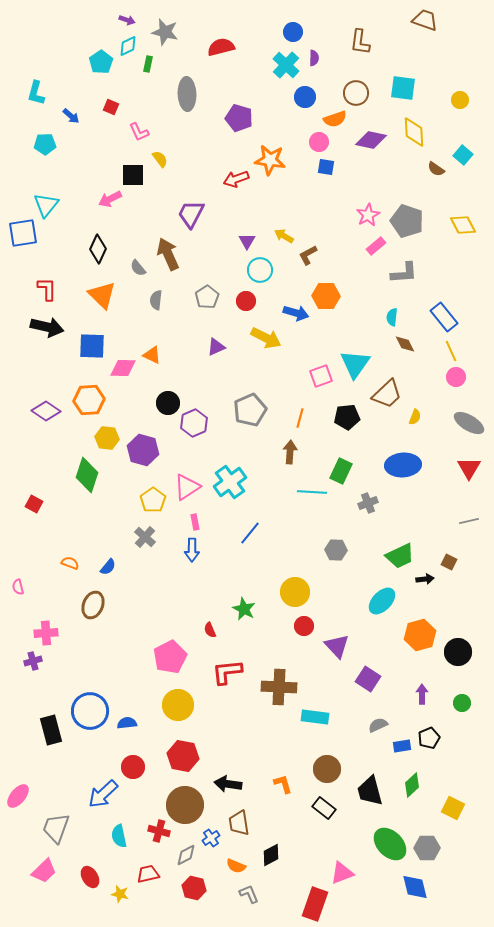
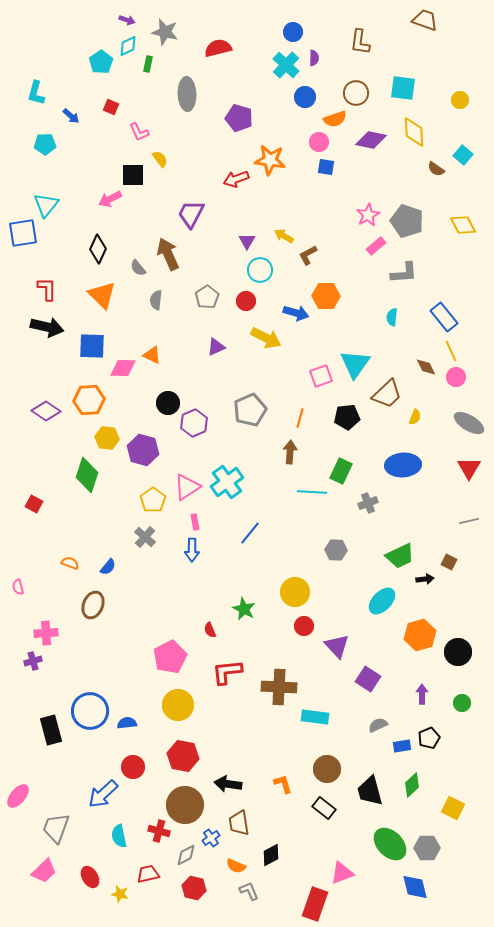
red semicircle at (221, 47): moved 3 px left, 1 px down
brown diamond at (405, 344): moved 21 px right, 23 px down
cyan cross at (230, 482): moved 3 px left
gray L-shape at (249, 894): moved 3 px up
